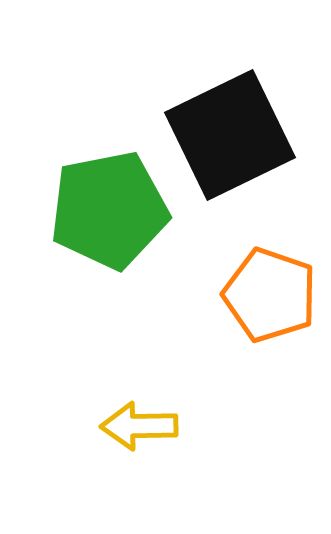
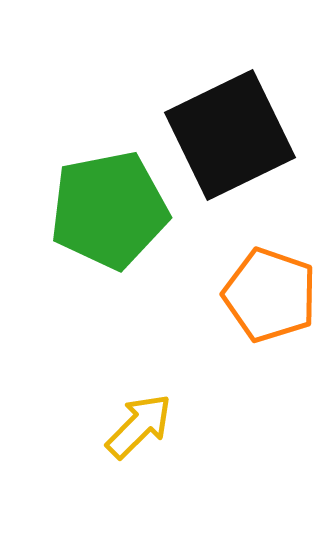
yellow arrow: rotated 136 degrees clockwise
